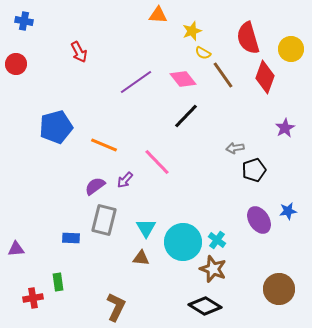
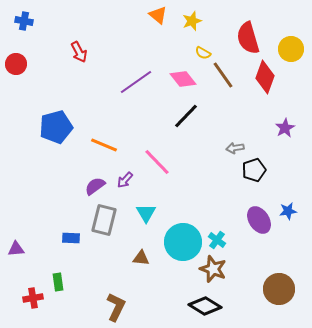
orange triangle: rotated 36 degrees clockwise
yellow star: moved 10 px up
cyan triangle: moved 15 px up
